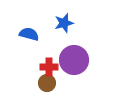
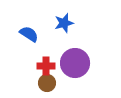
blue semicircle: rotated 18 degrees clockwise
purple circle: moved 1 px right, 3 px down
red cross: moved 3 px left, 1 px up
